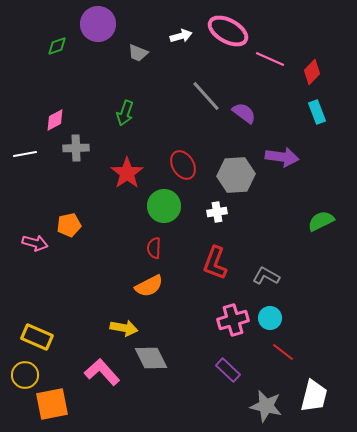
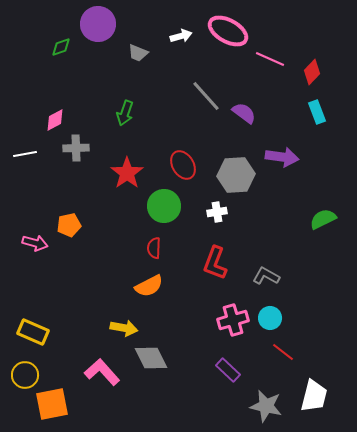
green diamond: moved 4 px right, 1 px down
green semicircle: moved 2 px right, 2 px up
yellow rectangle: moved 4 px left, 5 px up
